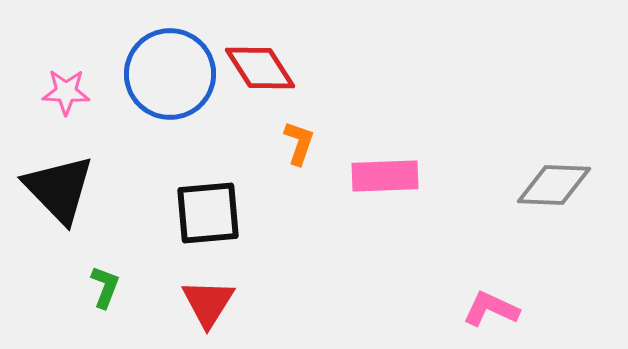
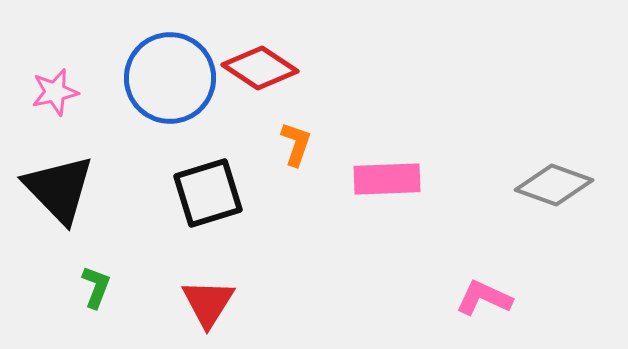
red diamond: rotated 24 degrees counterclockwise
blue circle: moved 4 px down
pink star: moved 11 px left; rotated 15 degrees counterclockwise
orange L-shape: moved 3 px left, 1 px down
pink rectangle: moved 2 px right, 3 px down
gray diamond: rotated 18 degrees clockwise
black square: moved 20 px up; rotated 12 degrees counterclockwise
green L-shape: moved 9 px left
pink L-shape: moved 7 px left, 11 px up
